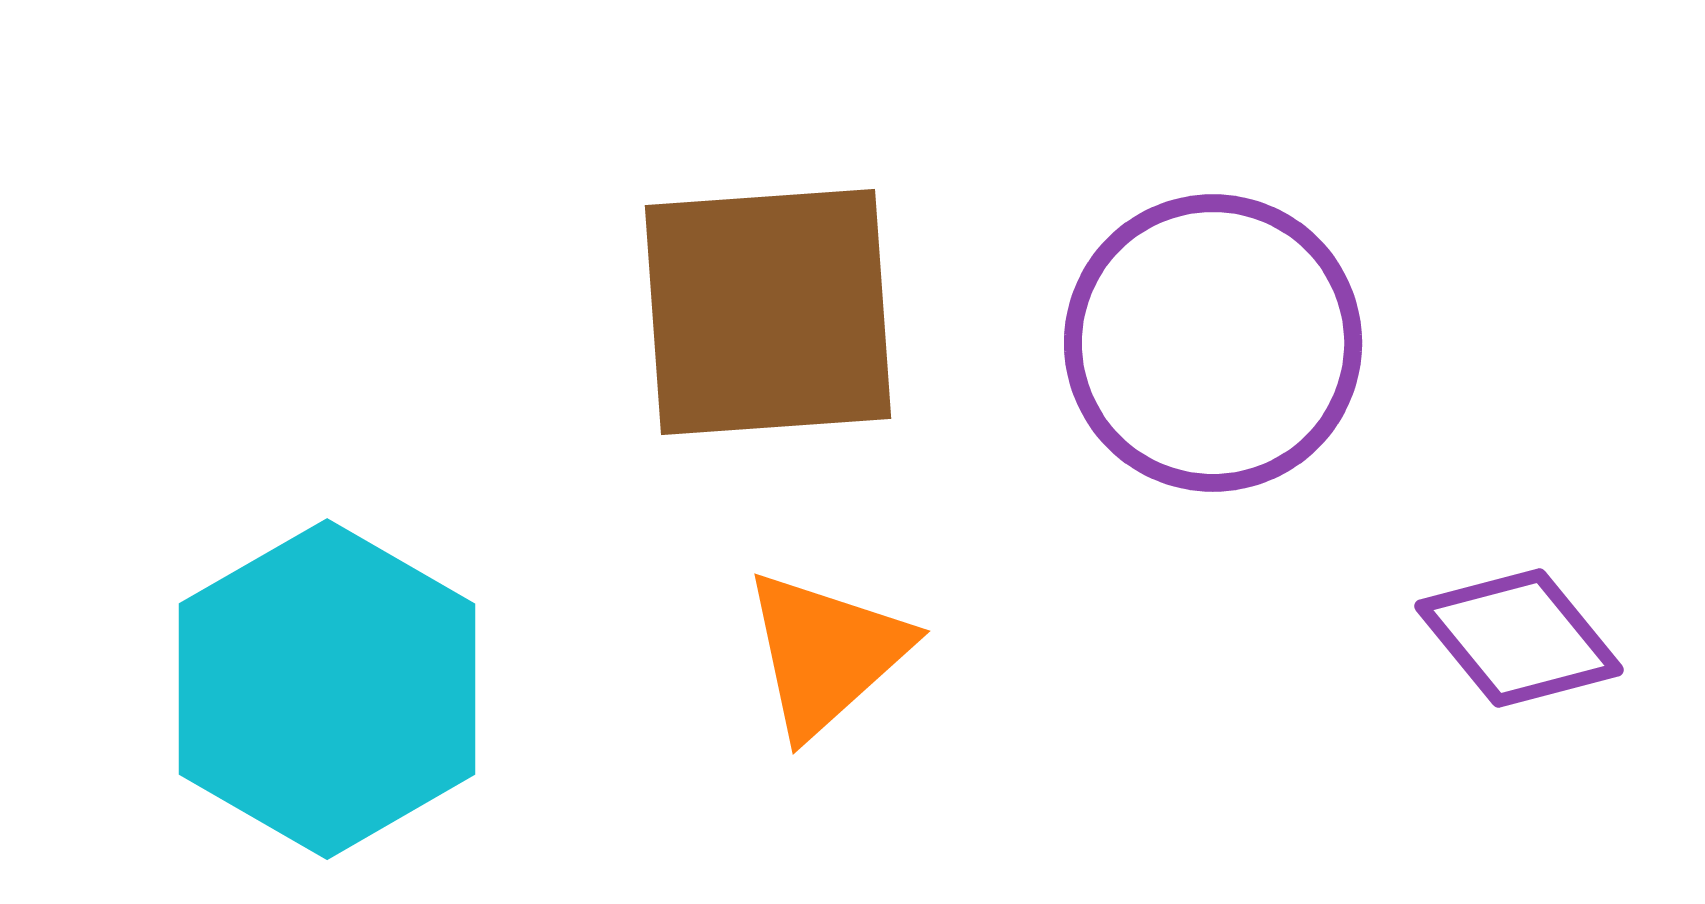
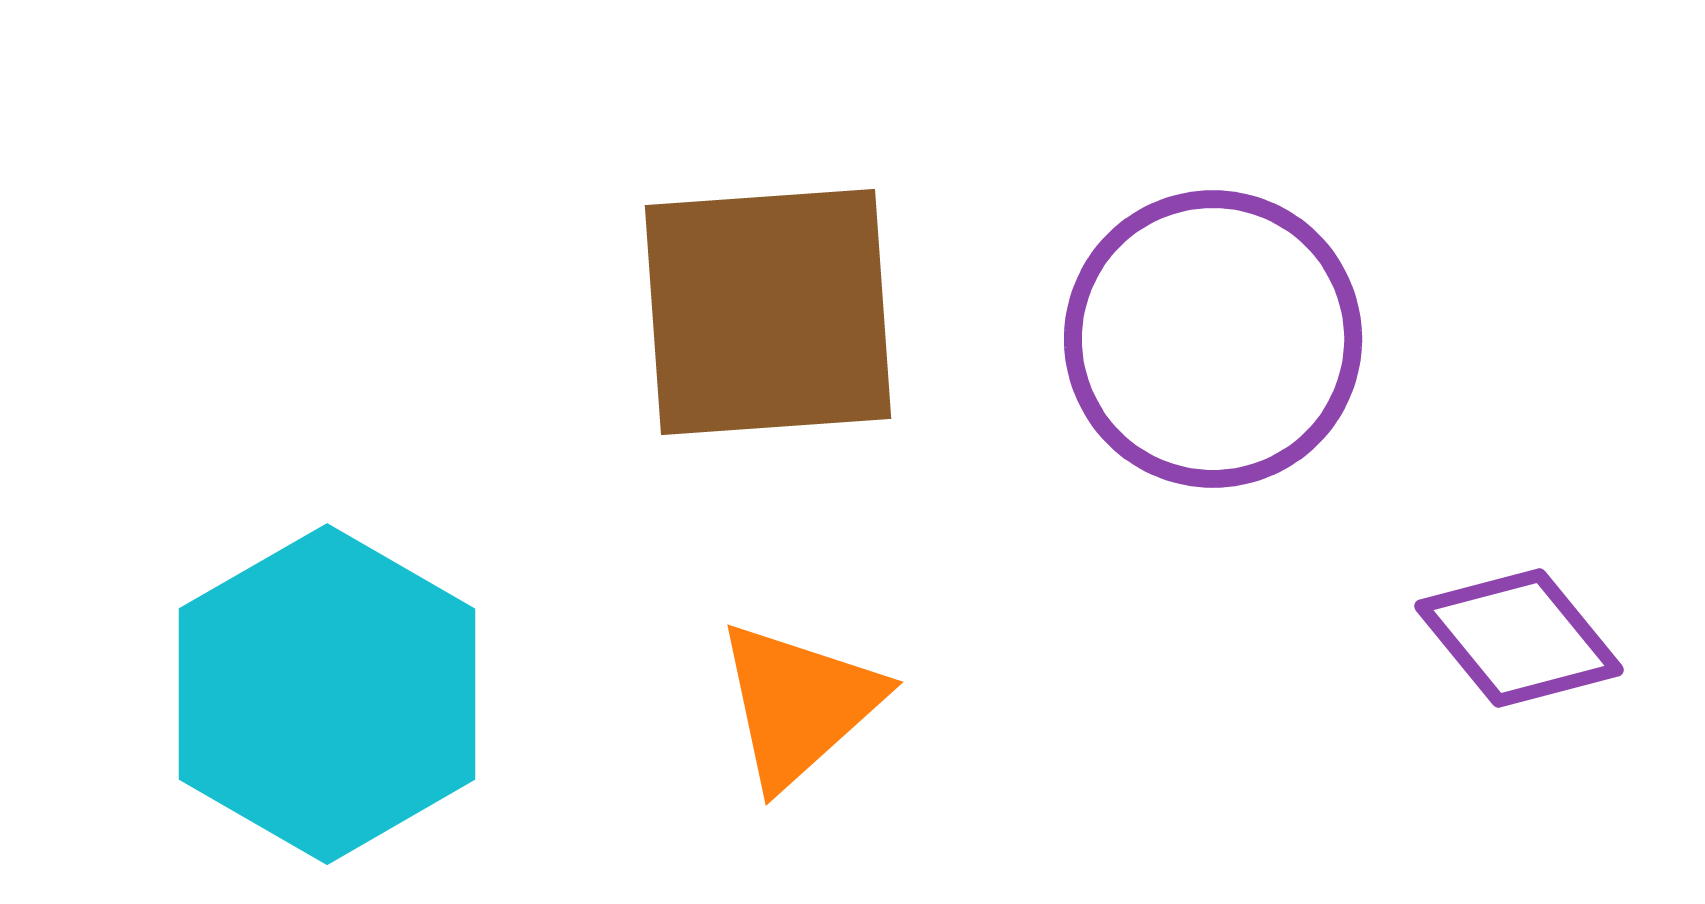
purple circle: moved 4 px up
orange triangle: moved 27 px left, 51 px down
cyan hexagon: moved 5 px down
